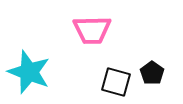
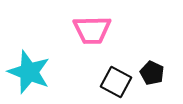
black pentagon: rotated 10 degrees counterclockwise
black square: rotated 12 degrees clockwise
